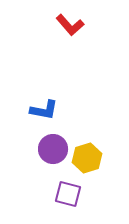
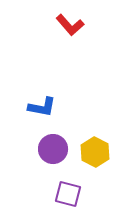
blue L-shape: moved 2 px left, 3 px up
yellow hexagon: moved 8 px right, 6 px up; rotated 16 degrees counterclockwise
